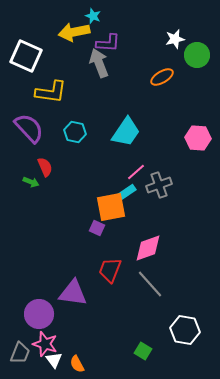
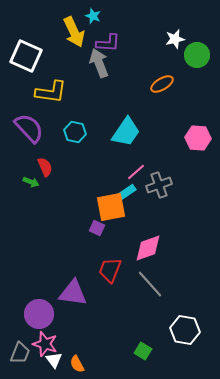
yellow arrow: rotated 104 degrees counterclockwise
orange ellipse: moved 7 px down
